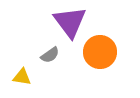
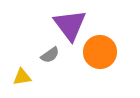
purple triangle: moved 3 px down
yellow triangle: rotated 18 degrees counterclockwise
